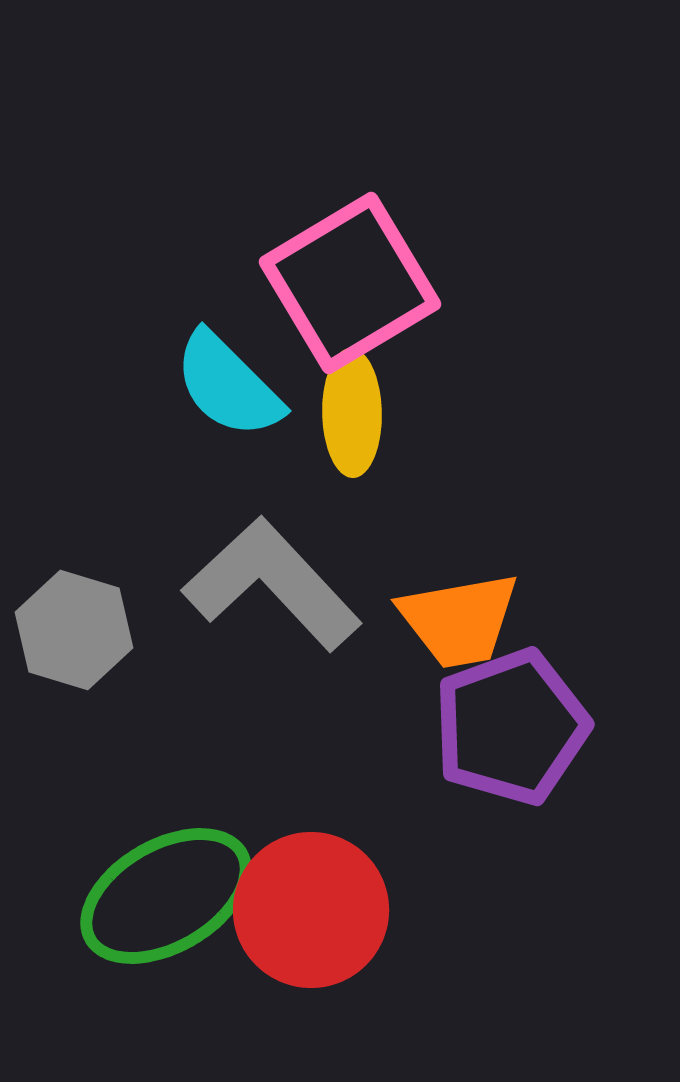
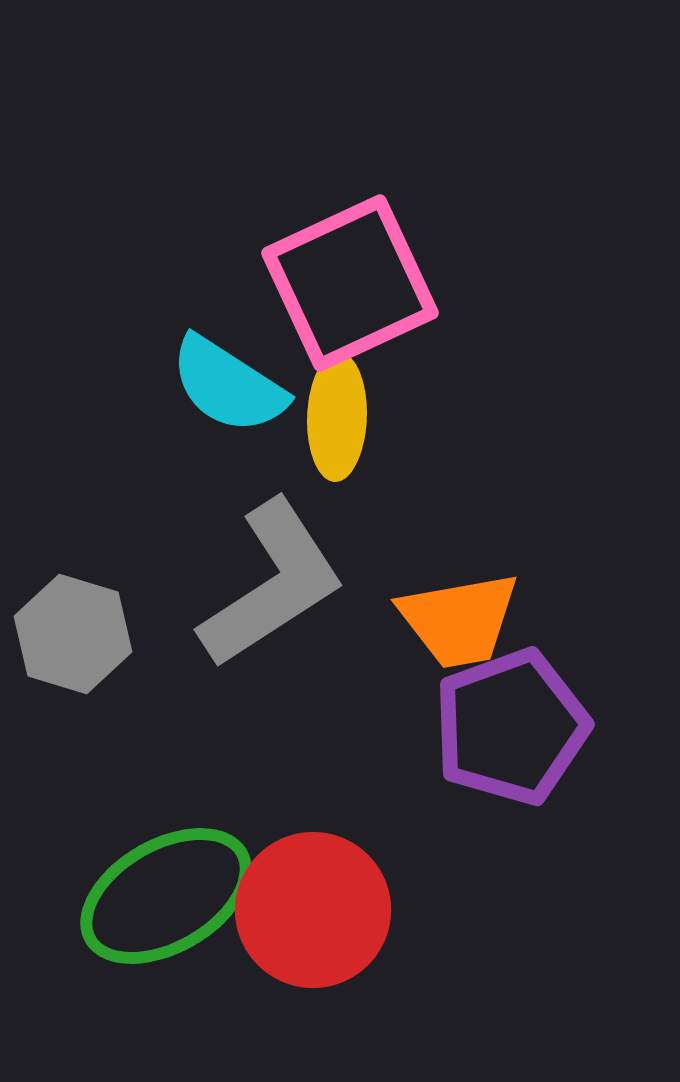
pink square: rotated 6 degrees clockwise
cyan semicircle: rotated 12 degrees counterclockwise
yellow ellipse: moved 15 px left, 4 px down; rotated 3 degrees clockwise
gray L-shape: rotated 100 degrees clockwise
gray hexagon: moved 1 px left, 4 px down
red circle: moved 2 px right
